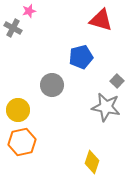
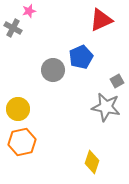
red triangle: rotated 40 degrees counterclockwise
blue pentagon: rotated 10 degrees counterclockwise
gray square: rotated 16 degrees clockwise
gray circle: moved 1 px right, 15 px up
yellow circle: moved 1 px up
